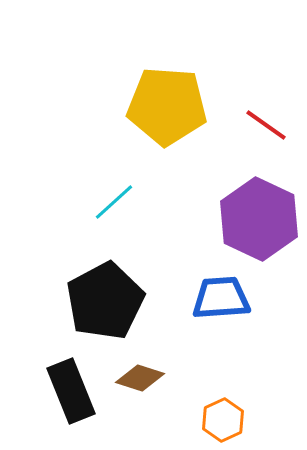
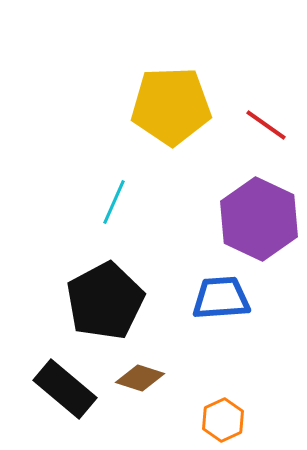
yellow pentagon: moved 4 px right; rotated 6 degrees counterclockwise
cyan line: rotated 24 degrees counterclockwise
black rectangle: moved 6 px left, 2 px up; rotated 28 degrees counterclockwise
